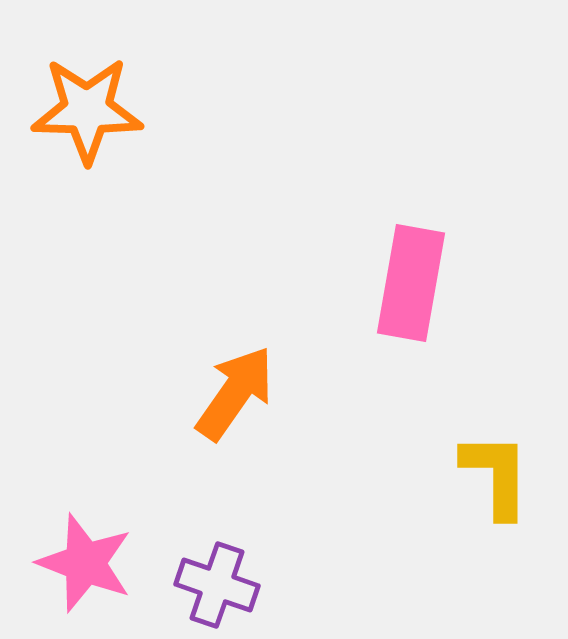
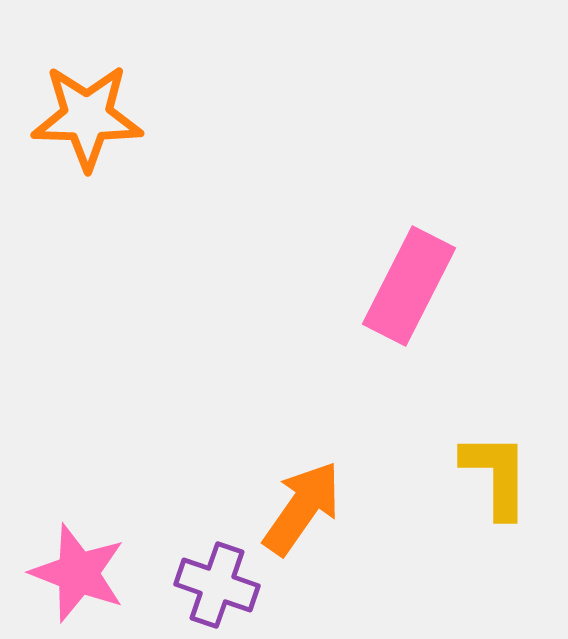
orange star: moved 7 px down
pink rectangle: moved 2 px left, 3 px down; rotated 17 degrees clockwise
orange arrow: moved 67 px right, 115 px down
pink star: moved 7 px left, 10 px down
